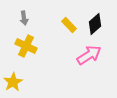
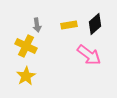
gray arrow: moved 13 px right, 7 px down
yellow rectangle: rotated 56 degrees counterclockwise
pink arrow: rotated 70 degrees clockwise
yellow star: moved 13 px right, 6 px up
